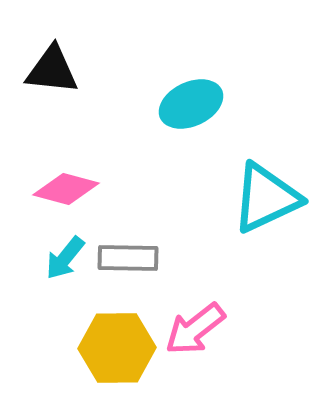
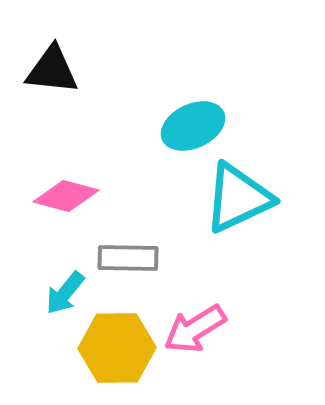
cyan ellipse: moved 2 px right, 22 px down
pink diamond: moved 7 px down
cyan triangle: moved 28 px left
cyan arrow: moved 35 px down
pink arrow: rotated 6 degrees clockwise
